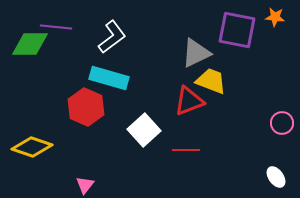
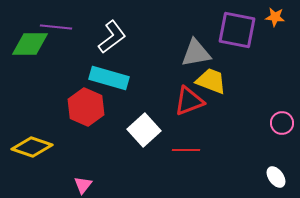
gray triangle: rotated 16 degrees clockwise
pink triangle: moved 2 px left
